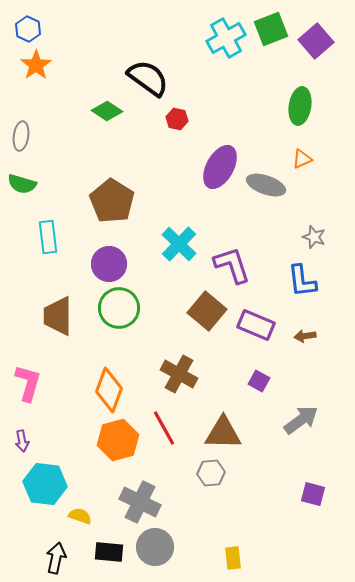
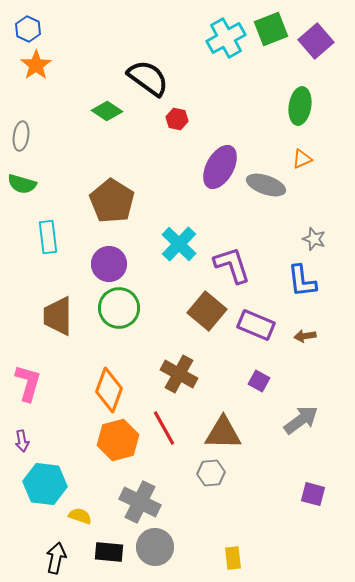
gray star at (314, 237): moved 2 px down
